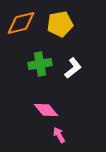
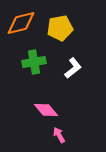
yellow pentagon: moved 4 px down
green cross: moved 6 px left, 2 px up
